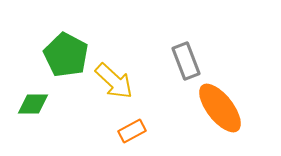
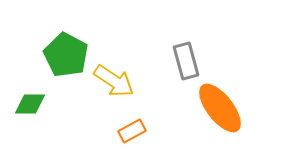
gray rectangle: rotated 6 degrees clockwise
yellow arrow: rotated 9 degrees counterclockwise
green diamond: moved 3 px left
